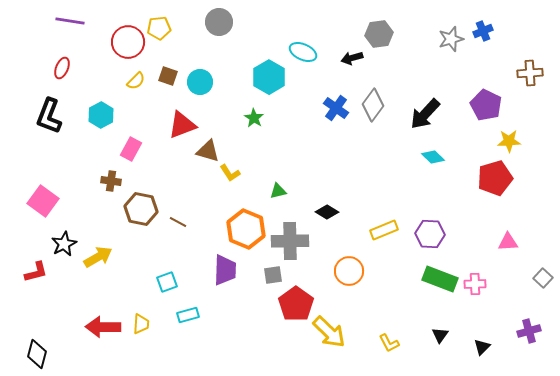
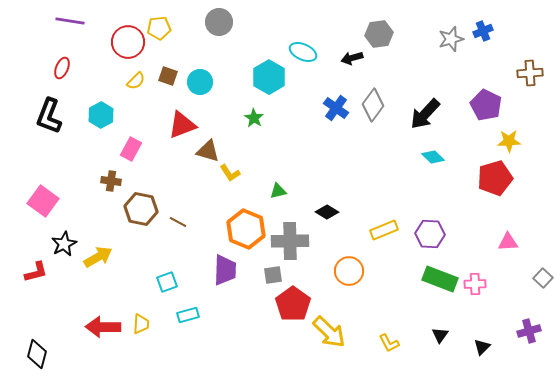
red pentagon at (296, 304): moved 3 px left
